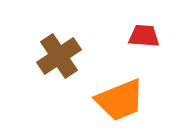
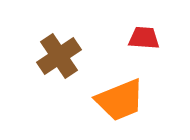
red trapezoid: moved 2 px down
